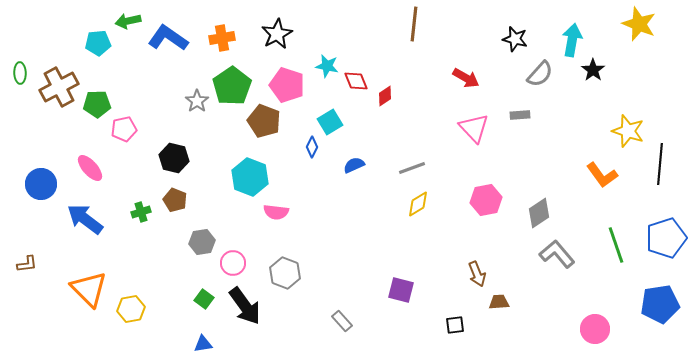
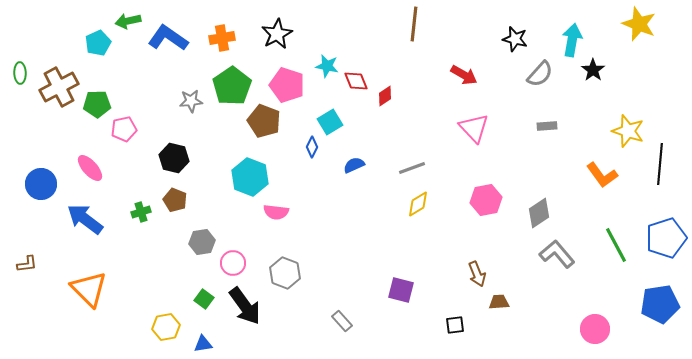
cyan pentagon at (98, 43): rotated 20 degrees counterclockwise
red arrow at (466, 78): moved 2 px left, 3 px up
gray star at (197, 101): moved 6 px left; rotated 30 degrees clockwise
gray rectangle at (520, 115): moved 27 px right, 11 px down
green line at (616, 245): rotated 9 degrees counterclockwise
yellow hexagon at (131, 309): moved 35 px right, 18 px down
